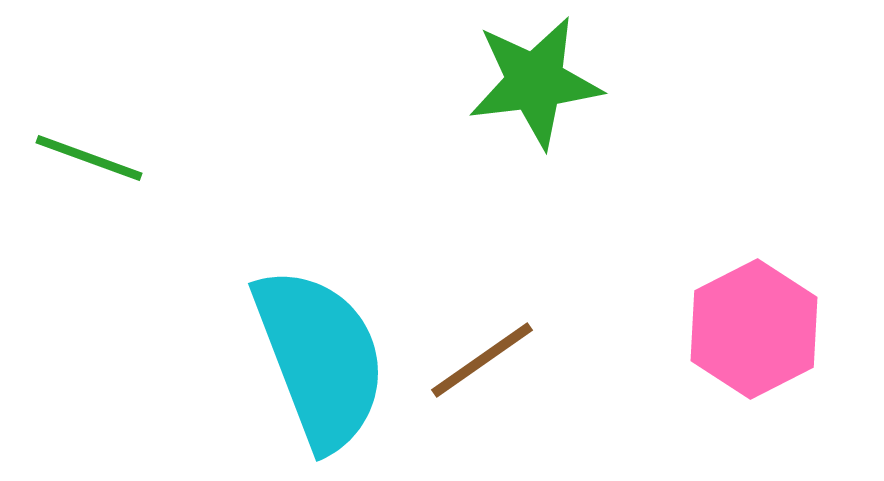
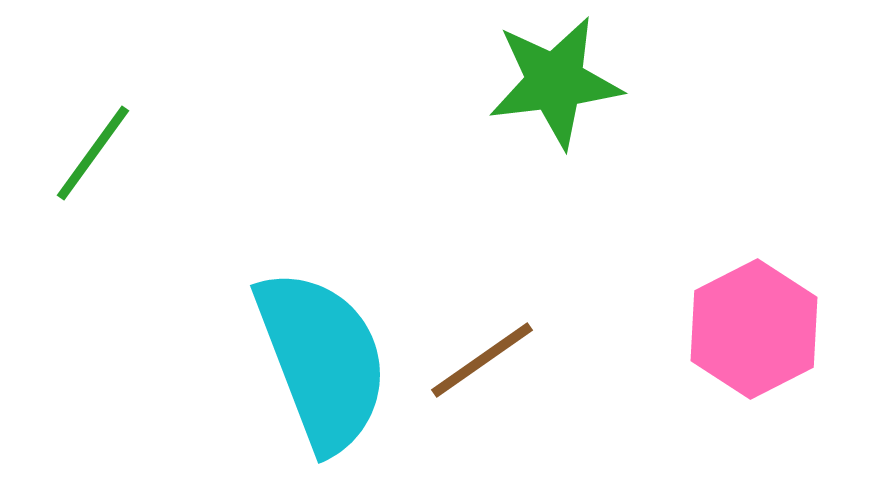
green star: moved 20 px right
green line: moved 4 px right, 5 px up; rotated 74 degrees counterclockwise
cyan semicircle: moved 2 px right, 2 px down
